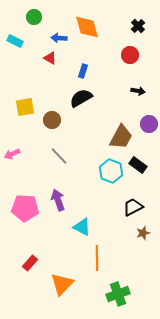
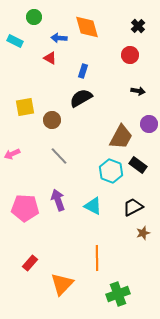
cyan triangle: moved 11 px right, 21 px up
